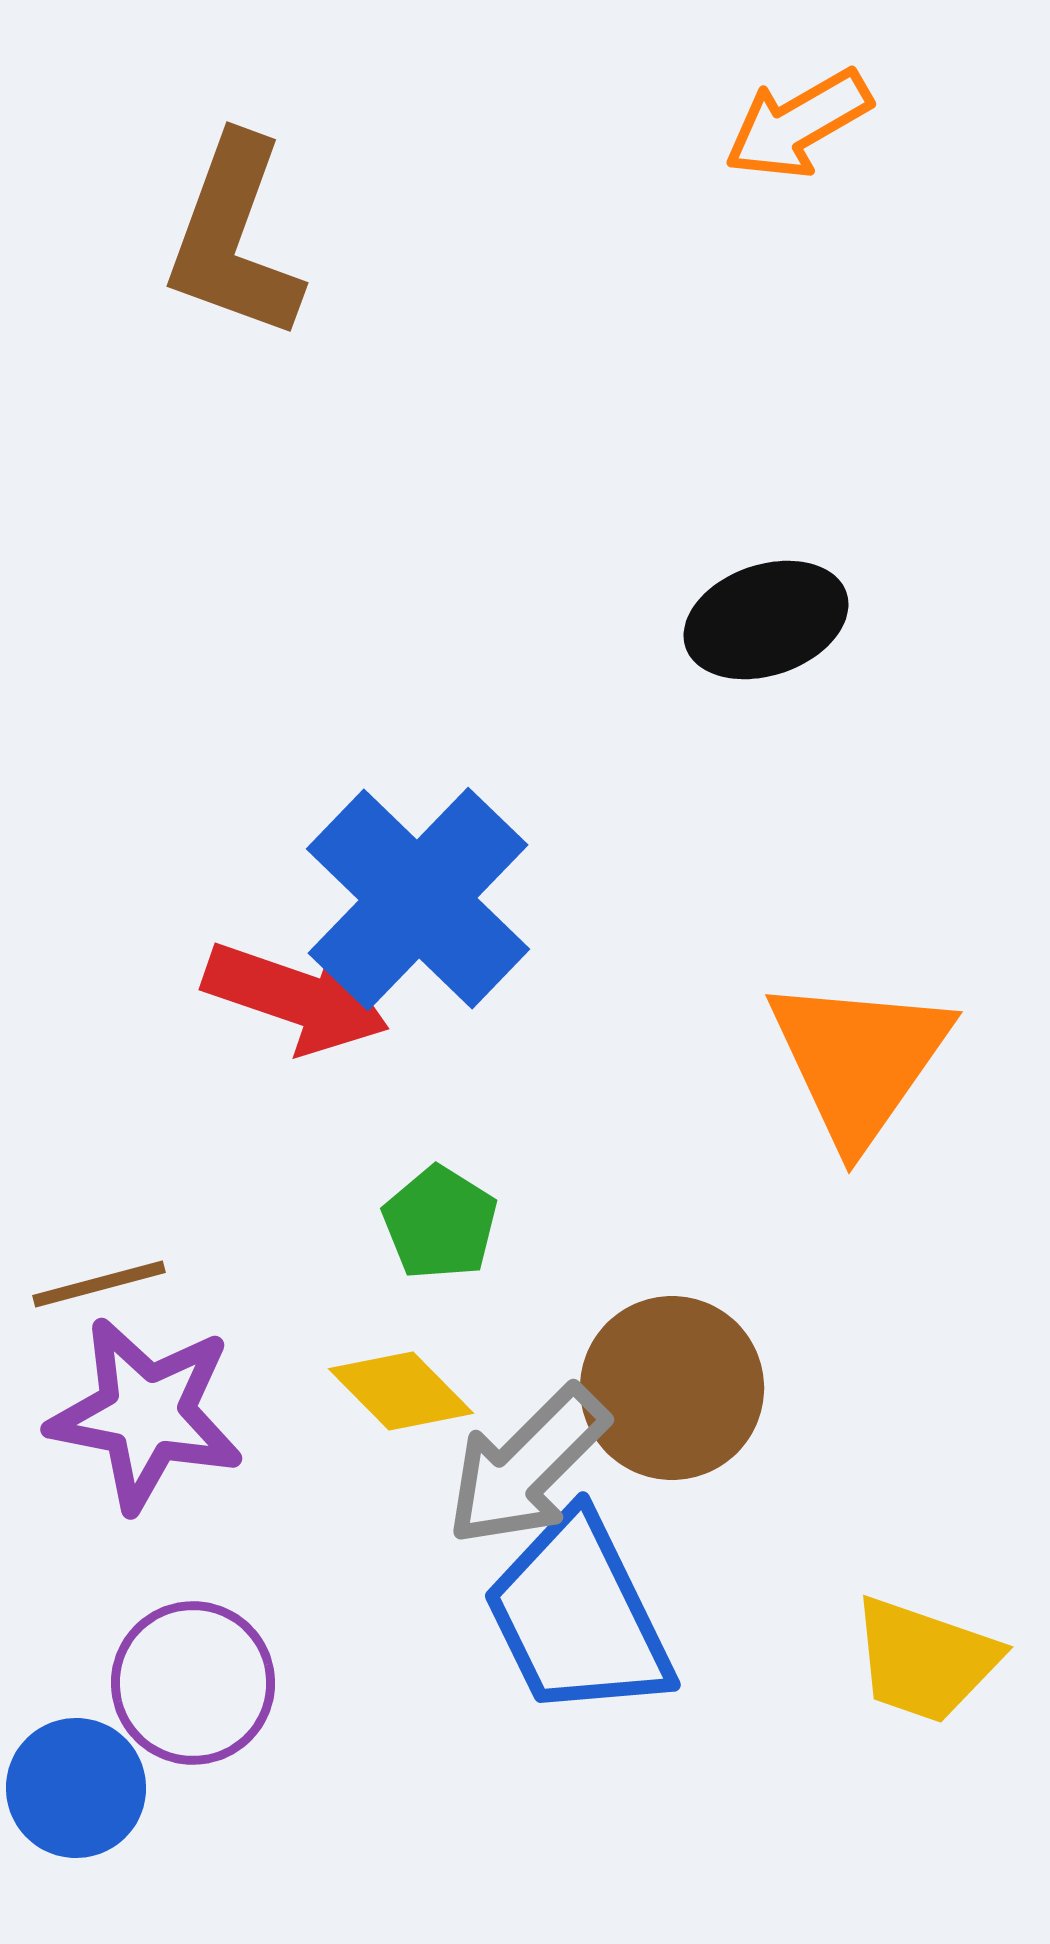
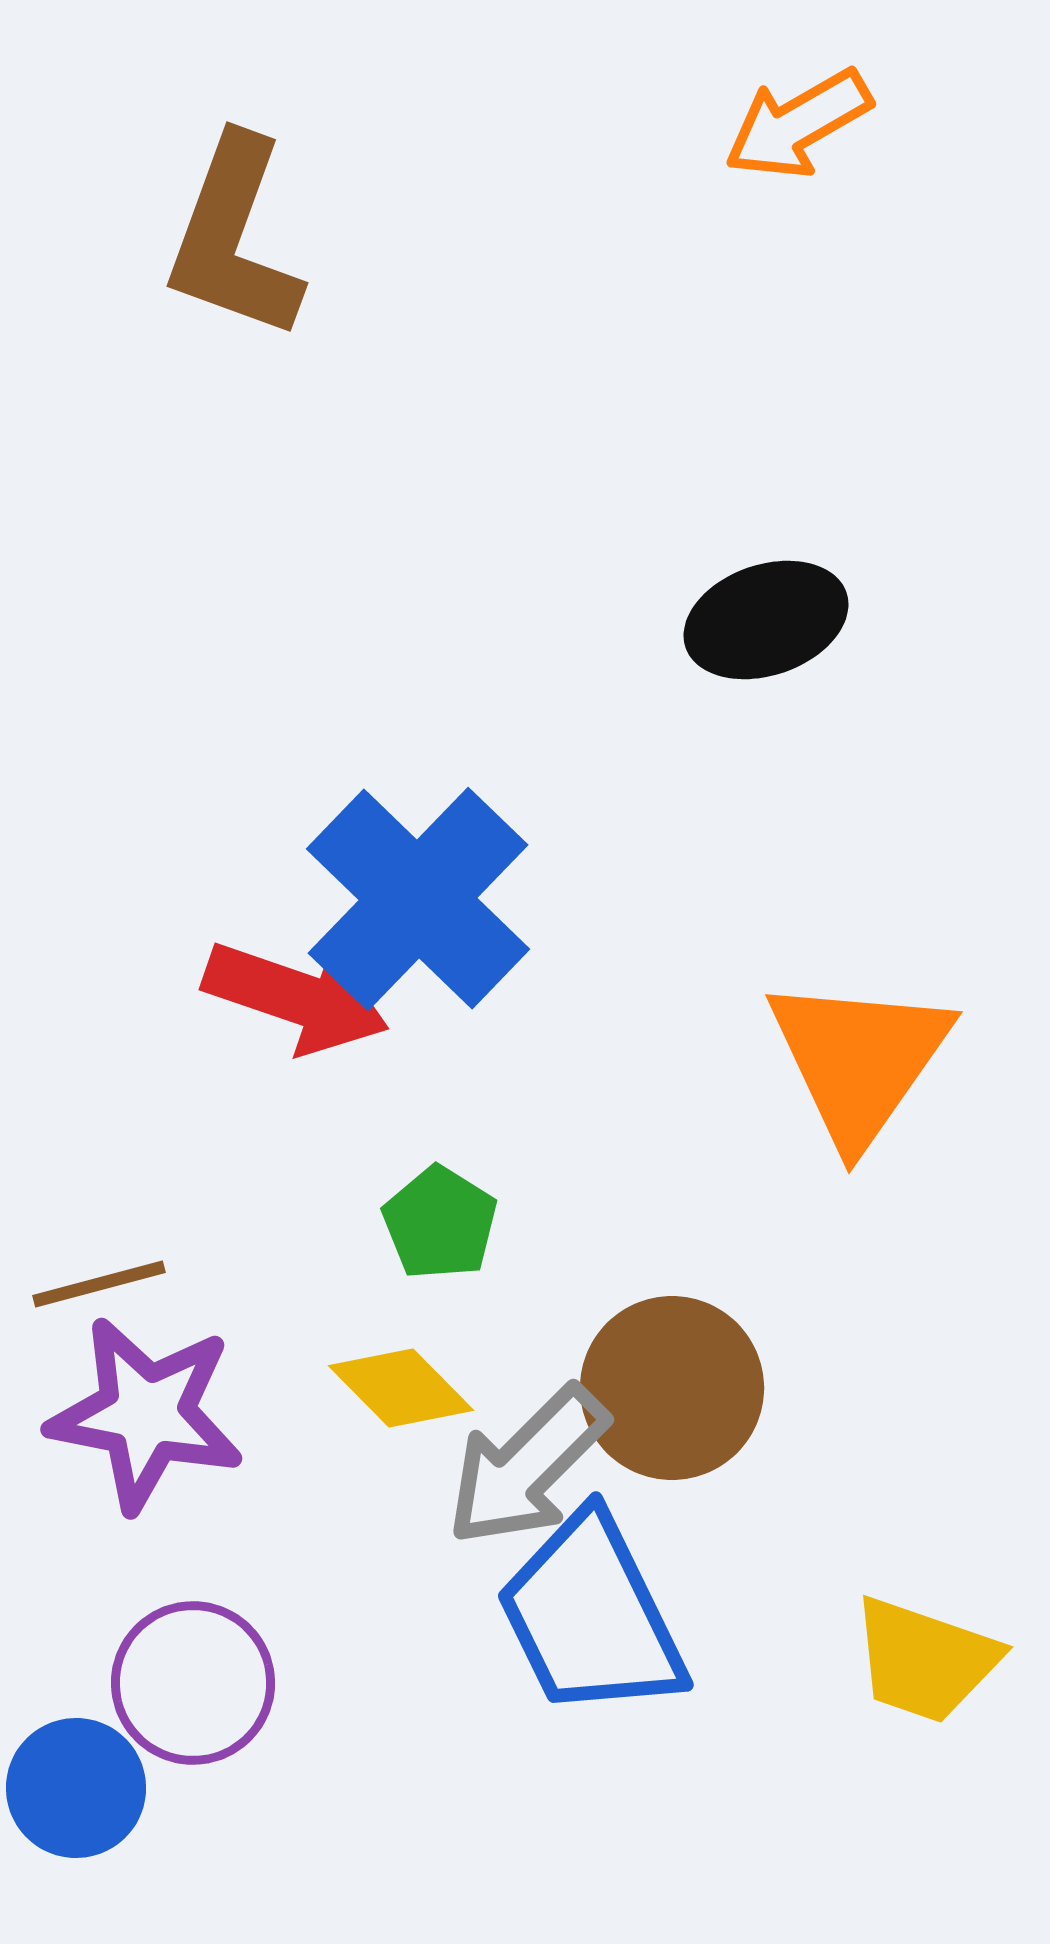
yellow diamond: moved 3 px up
blue trapezoid: moved 13 px right
